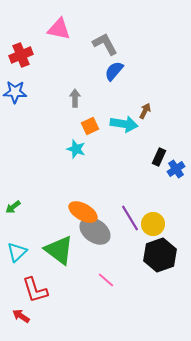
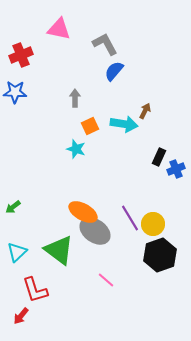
blue cross: rotated 12 degrees clockwise
red arrow: rotated 84 degrees counterclockwise
